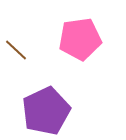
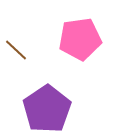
purple pentagon: moved 1 px right, 2 px up; rotated 9 degrees counterclockwise
